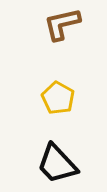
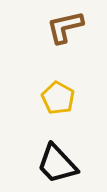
brown L-shape: moved 3 px right, 3 px down
